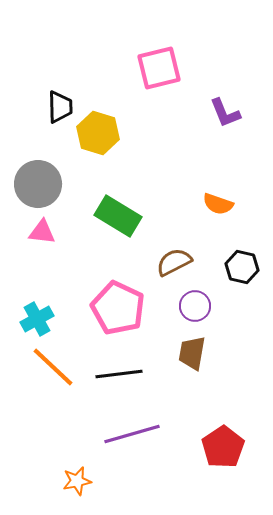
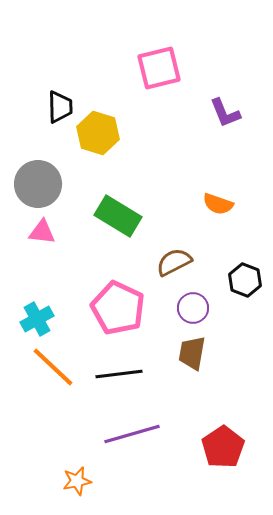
black hexagon: moved 3 px right, 13 px down; rotated 8 degrees clockwise
purple circle: moved 2 px left, 2 px down
